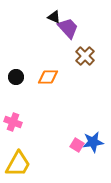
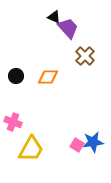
black circle: moved 1 px up
yellow trapezoid: moved 13 px right, 15 px up
